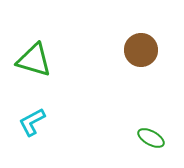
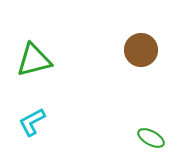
green triangle: rotated 30 degrees counterclockwise
